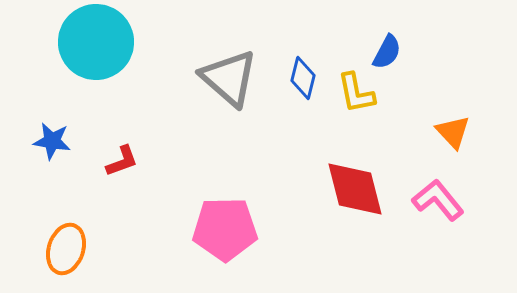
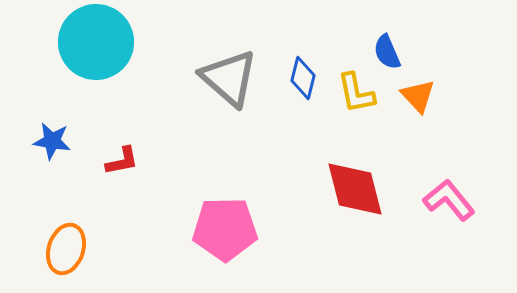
blue semicircle: rotated 129 degrees clockwise
orange triangle: moved 35 px left, 36 px up
red L-shape: rotated 9 degrees clockwise
pink L-shape: moved 11 px right
